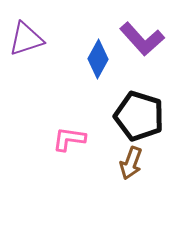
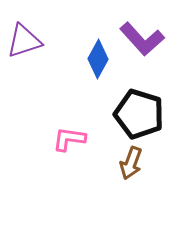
purple triangle: moved 2 px left, 2 px down
black pentagon: moved 2 px up
